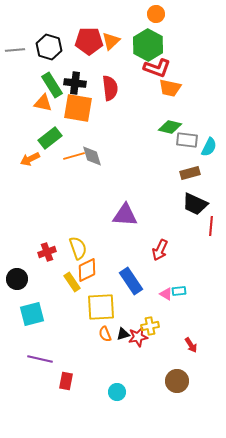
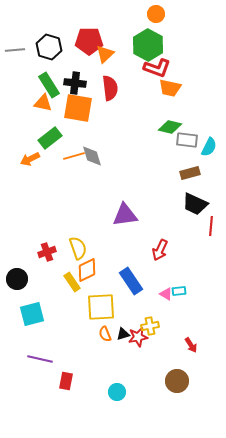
orange triangle at (111, 41): moved 6 px left, 13 px down
green rectangle at (52, 85): moved 3 px left
purple triangle at (125, 215): rotated 12 degrees counterclockwise
